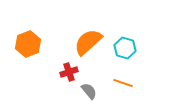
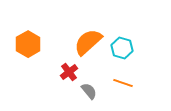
orange hexagon: rotated 10 degrees counterclockwise
cyan hexagon: moved 3 px left
red cross: rotated 18 degrees counterclockwise
